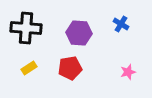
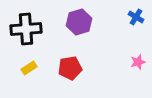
blue cross: moved 15 px right, 7 px up
black cross: moved 1 px down; rotated 8 degrees counterclockwise
purple hexagon: moved 11 px up; rotated 20 degrees counterclockwise
pink star: moved 10 px right, 10 px up
